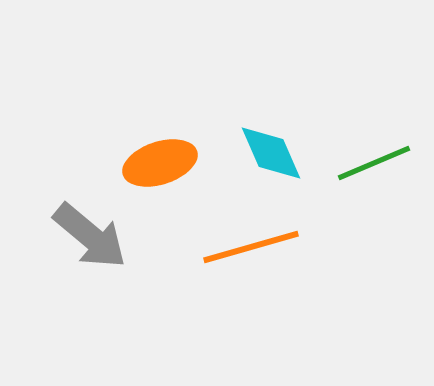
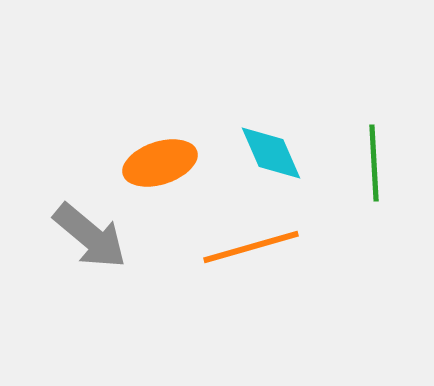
green line: rotated 70 degrees counterclockwise
